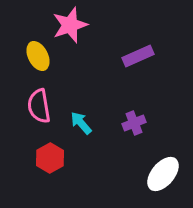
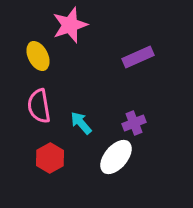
purple rectangle: moved 1 px down
white ellipse: moved 47 px left, 17 px up
